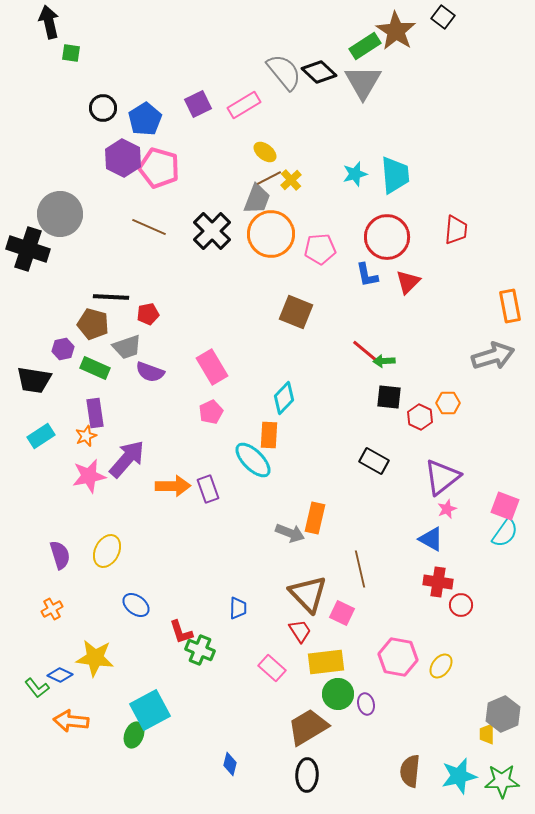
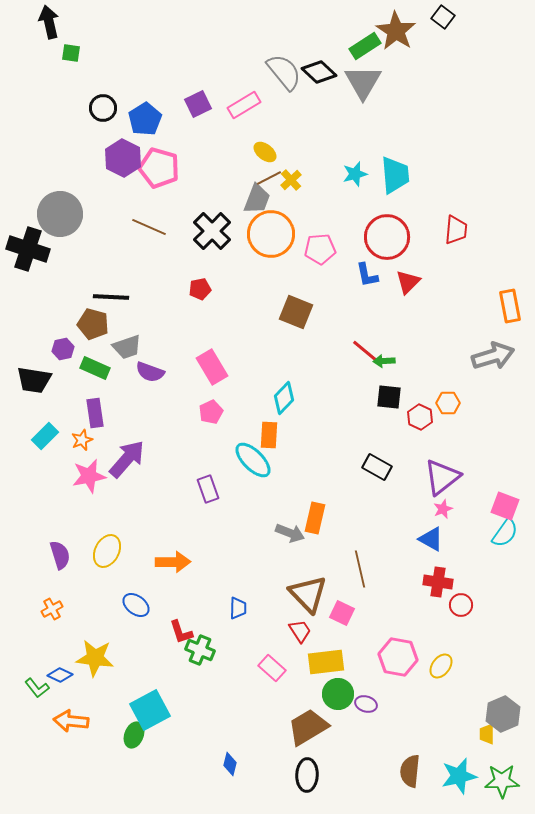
red pentagon at (148, 314): moved 52 px right, 25 px up
cyan rectangle at (41, 436): moved 4 px right; rotated 12 degrees counterclockwise
orange star at (86, 436): moved 4 px left, 4 px down
black rectangle at (374, 461): moved 3 px right, 6 px down
orange arrow at (173, 486): moved 76 px down
pink star at (447, 509): moved 4 px left
purple ellipse at (366, 704): rotated 60 degrees counterclockwise
